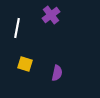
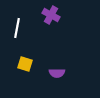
purple cross: rotated 24 degrees counterclockwise
purple semicircle: rotated 77 degrees clockwise
